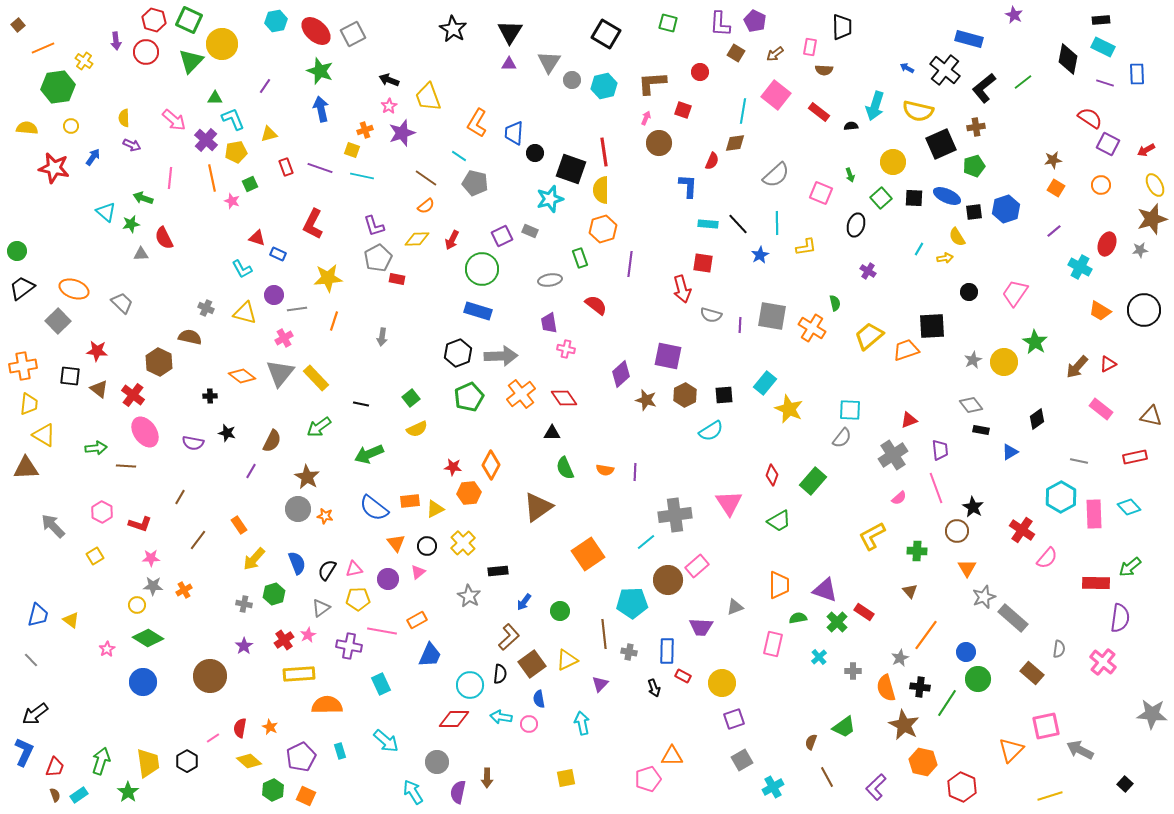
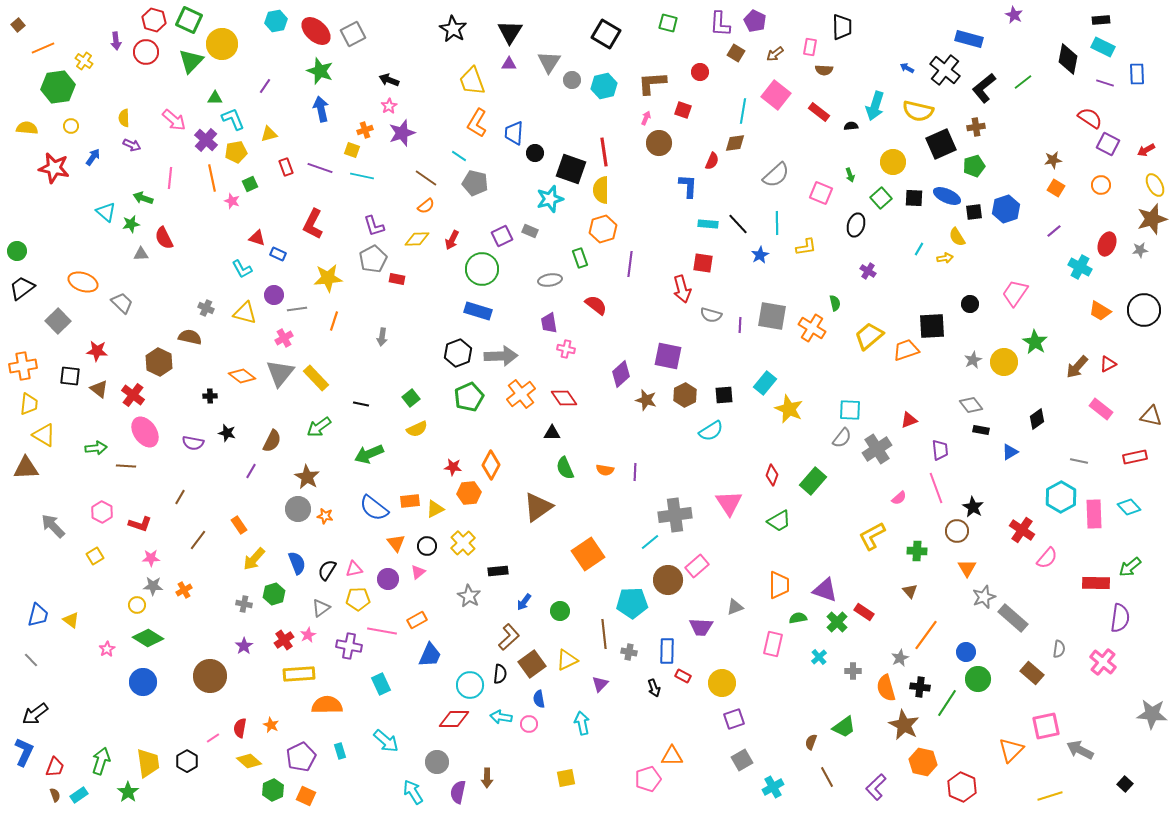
yellow trapezoid at (428, 97): moved 44 px right, 16 px up
gray pentagon at (378, 258): moved 5 px left, 1 px down
orange ellipse at (74, 289): moved 9 px right, 7 px up
black circle at (969, 292): moved 1 px right, 12 px down
gray cross at (893, 455): moved 16 px left, 6 px up
cyan line at (646, 542): moved 4 px right
orange star at (270, 727): moved 1 px right, 2 px up
